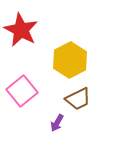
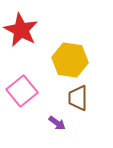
yellow hexagon: rotated 24 degrees counterclockwise
brown trapezoid: moved 1 px up; rotated 116 degrees clockwise
purple arrow: rotated 84 degrees counterclockwise
